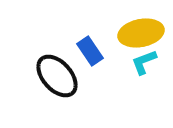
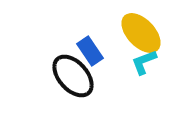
yellow ellipse: rotated 57 degrees clockwise
black ellipse: moved 16 px right
